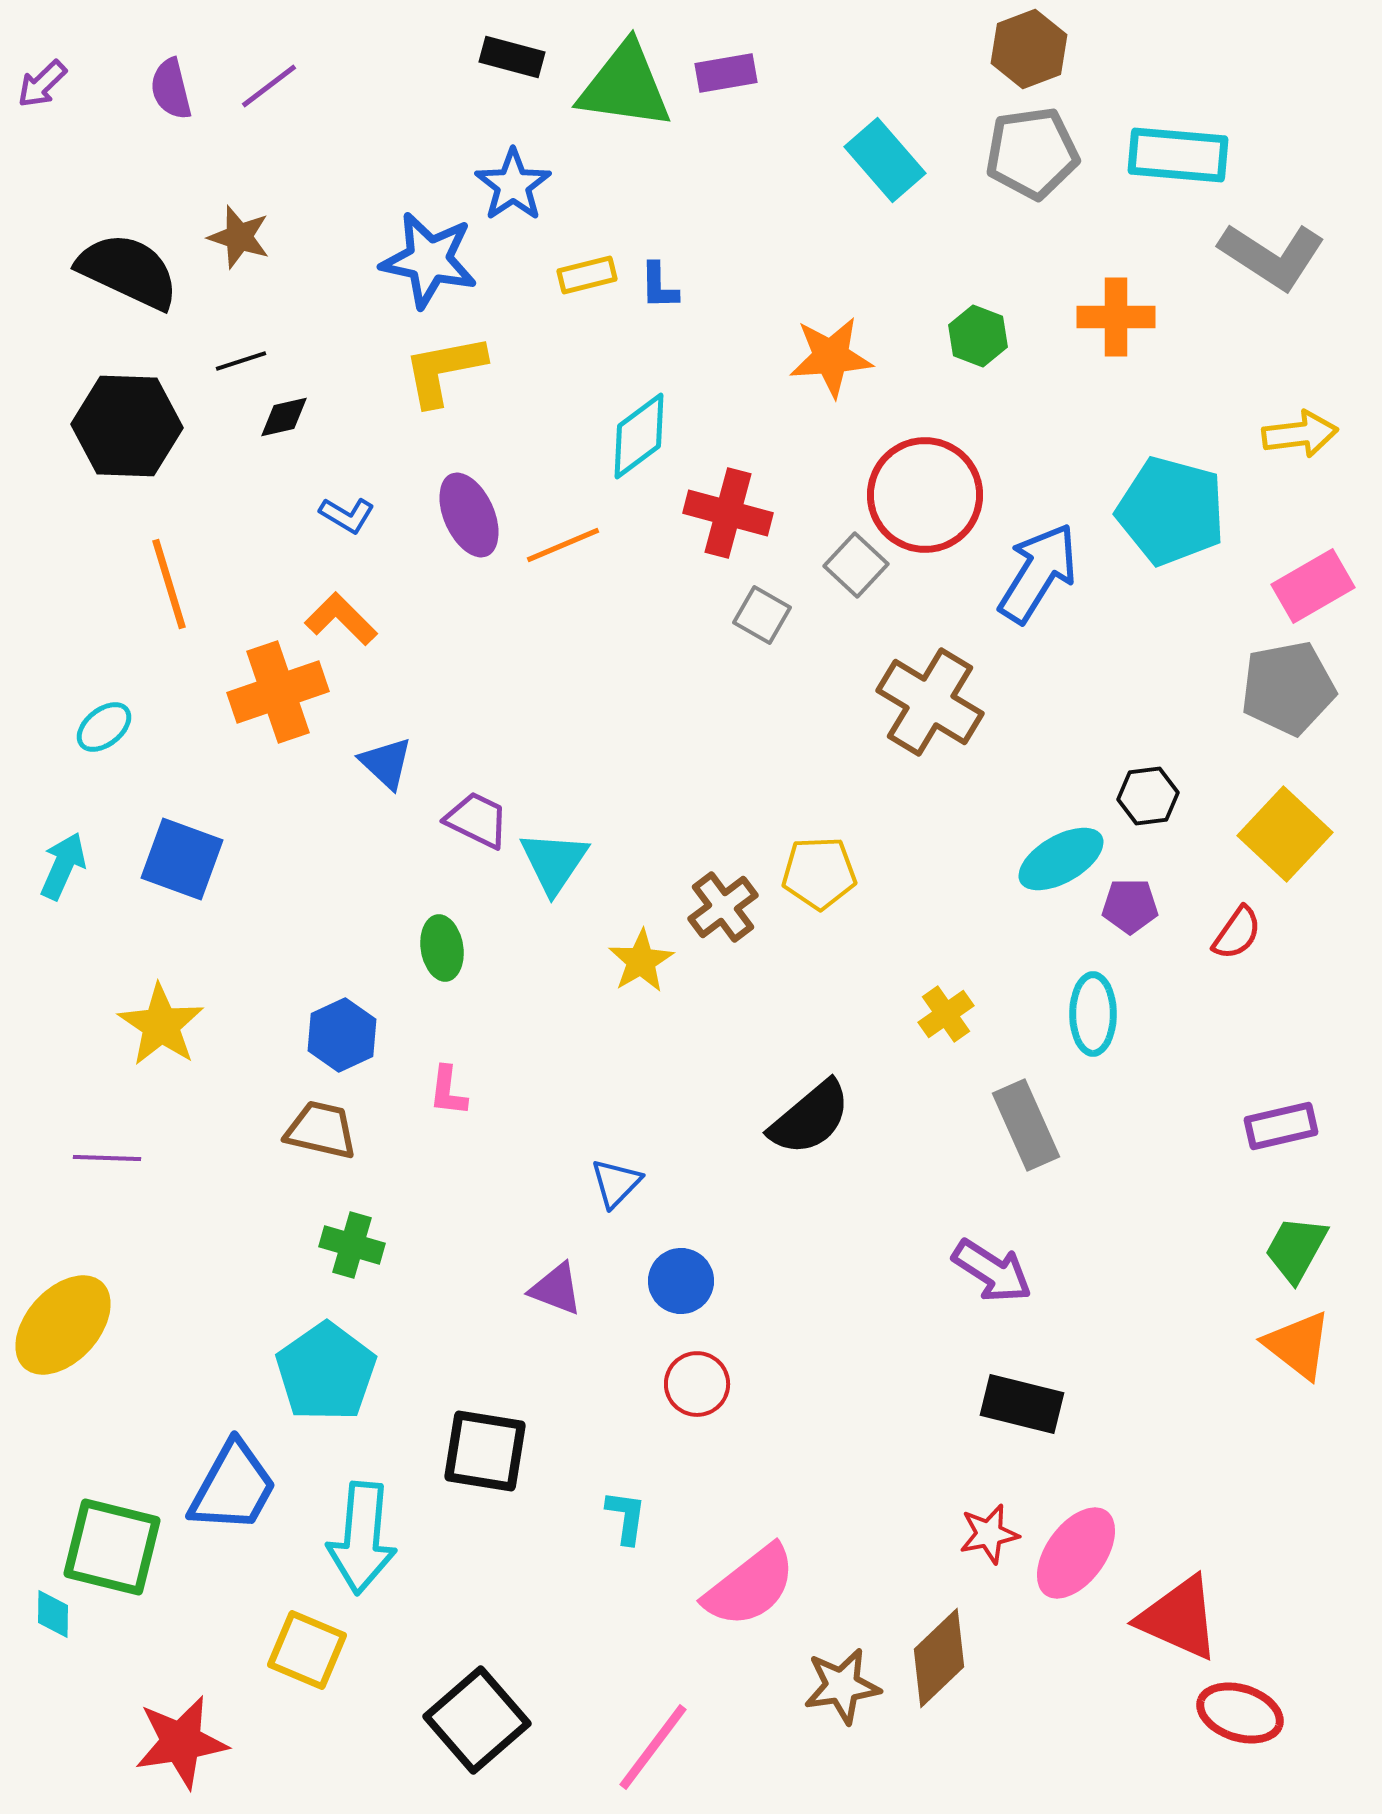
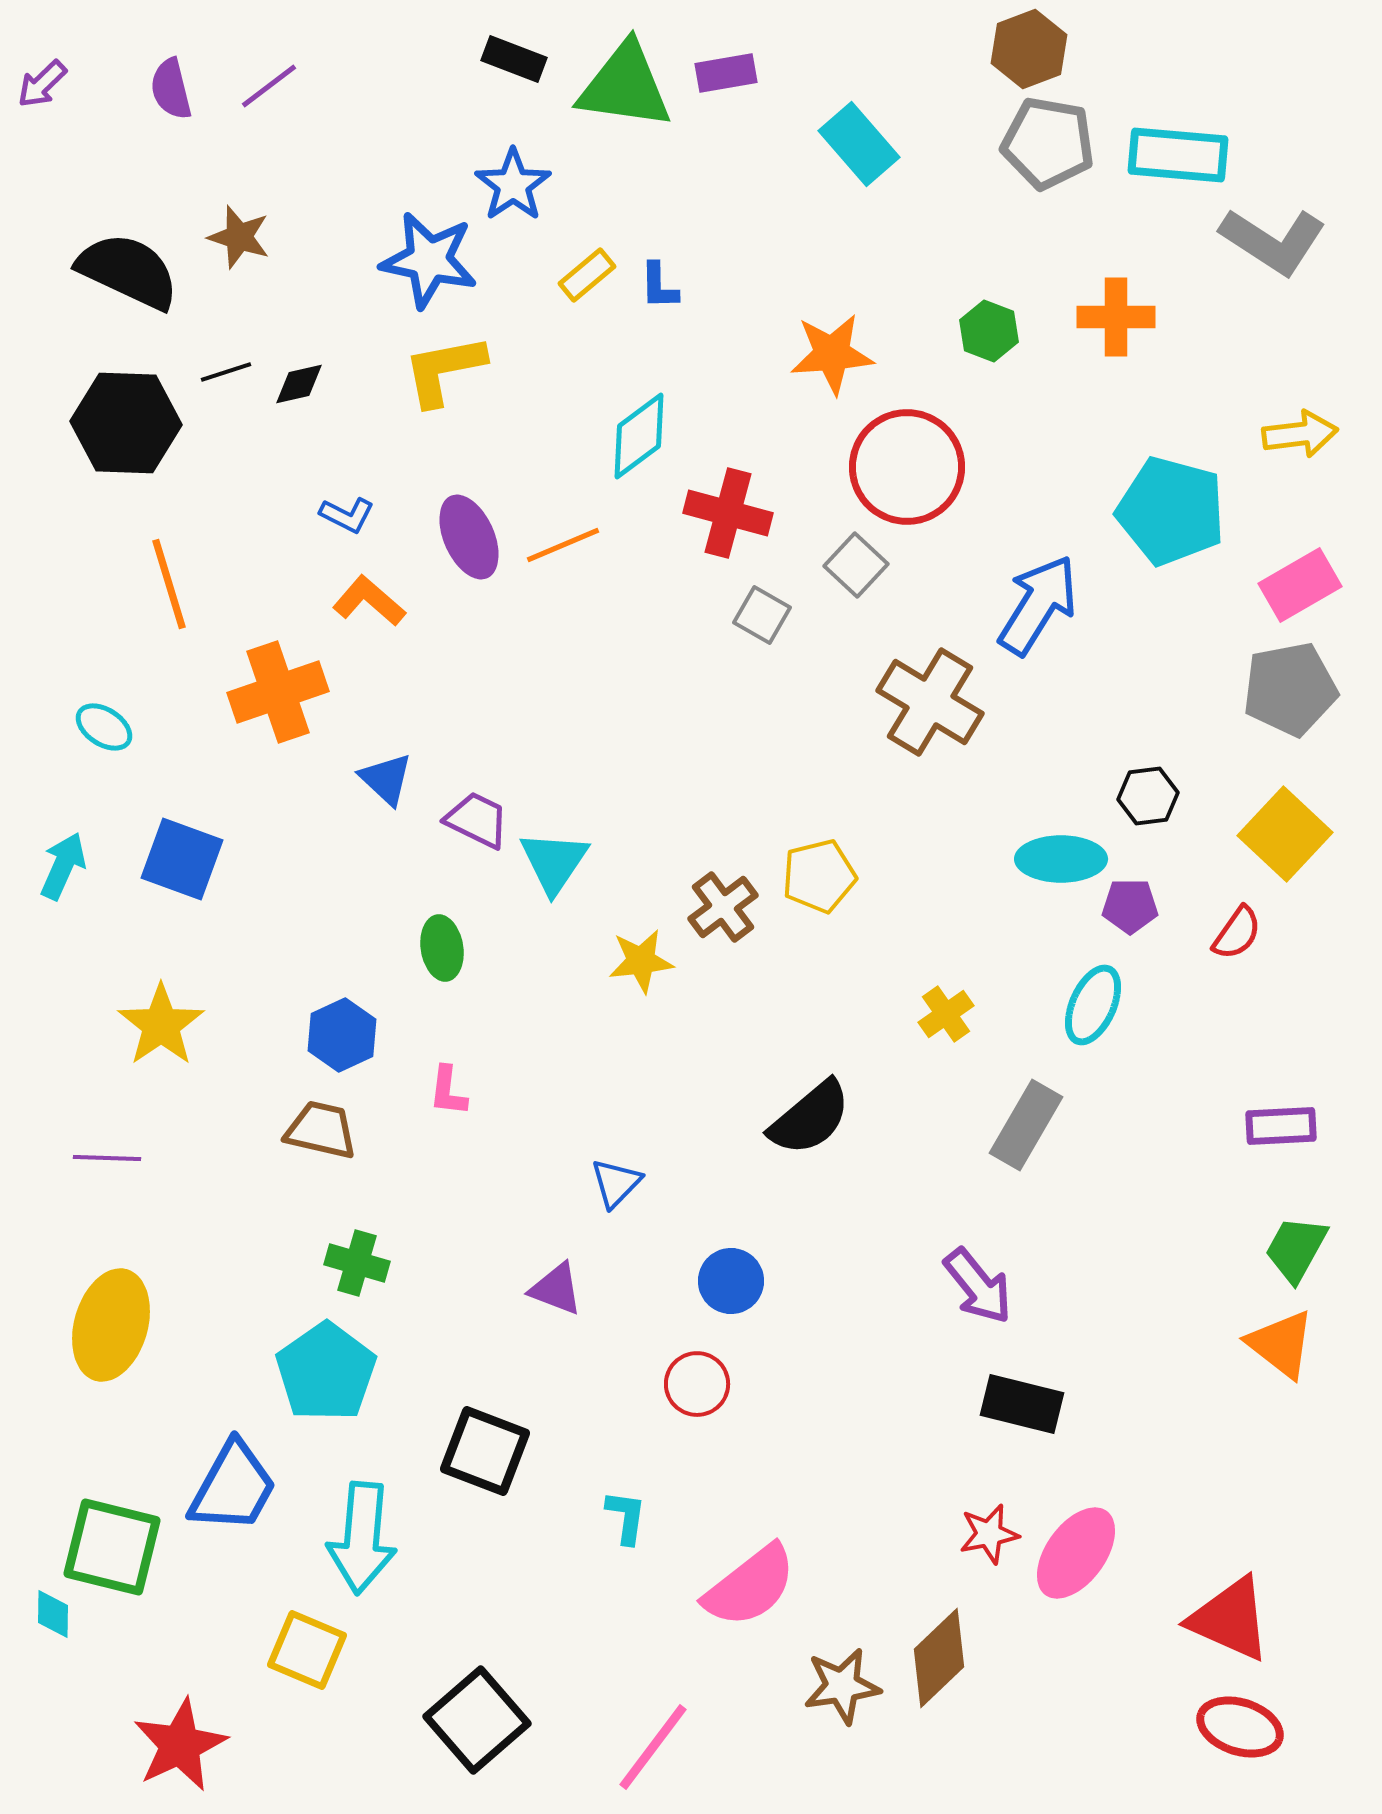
black rectangle at (512, 57): moved 2 px right, 2 px down; rotated 6 degrees clockwise
gray pentagon at (1032, 153): moved 16 px right, 10 px up; rotated 18 degrees clockwise
cyan rectangle at (885, 160): moved 26 px left, 16 px up
gray L-shape at (1272, 256): moved 1 px right, 15 px up
yellow rectangle at (587, 275): rotated 26 degrees counterclockwise
green hexagon at (978, 336): moved 11 px right, 5 px up
orange star at (831, 357): moved 1 px right, 3 px up
black line at (241, 361): moved 15 px left, 11 px down
black diamond at (284, 417): moved 15 px right, 33 px up
black hexagon at (127, 426): moved 1 px left, 3 px up
red circle at (925, 495): moved 18 px left, 28 px up
blue L-shape at (347, 515): rotated 4 degrees counterclockwise
purple ellipse at (469, 515): moved 22 px down
blue arrow at (1038, 573): moved 32 px down
pink rectangle at (1313, 586): moved 13 px left, 1 px up
orange L-shape at (341, 619): moved 28 px right, 18 px up; rotated 4 degrees counterclockwise
gray pentagon at (1288, 688): moved 2 px right, 1 px down
cyan ellipse at (104, 727): rotated 72 degrees clockwise
blue triangle at (386, 763): moved 16 px down
cyan ellipse at (1061, 859): rotated 30 degrees clockwise
yellow pentagon at (819, 873): moved 3 px down; rotated 12 degrees counterclockwise
yellow star at (641, 961): rotated 24 degrees clockwise
cyan ellipse at (1093, 1014): moved 9 px up; rotated 24 degrees clockwise
yellow star at (161, 1025): rotated 4 degrees clockwise
gray rectangle at (1026, 1125): rotated 54 degrees clockwise
purple rectangle at (1281, 1126): rotated 10 degrees clockwise
green cross at (352, 1245): moved 5 px right, 18 px down
purple arrow at (992, 1271): moved 14 px left, 15 px down; rotated 18 degrees clockwise
blue circle at (681, 1281): moved 50 px right
yellow ellipse at (63, 1325): moved 48 px right; rotated 26 degrees counterclockwise
orange triangle at (1298, 1345): moved 17 px left, 1 px up
black square at (485, 1451): rotated 12 degrees clockwise
red triangle at (1179, 1618): moved 51 px right, 1 px down
red ellipse at (1240, 1713): moved 14 px down
red star at (181, 1742): moved 1 px left, 3 px down; rotated 16 degrees counterclockwise
